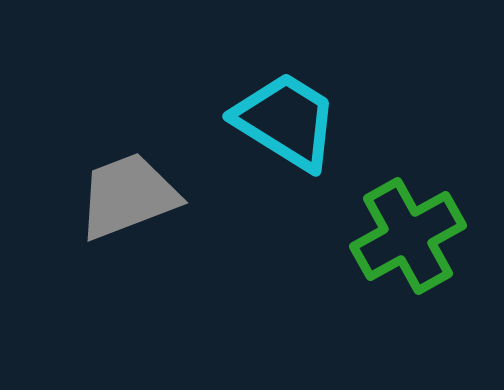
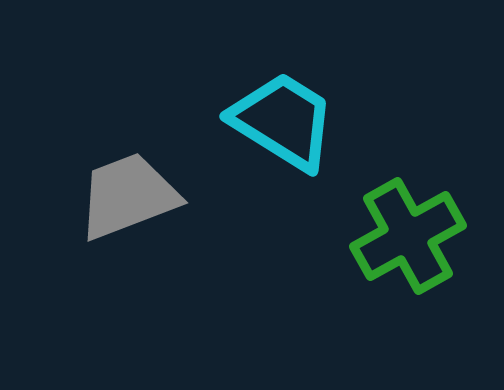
cyan trapezoid: moved 3 px left
